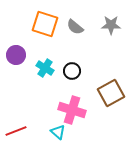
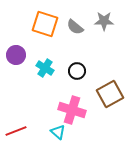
gray star: moved 7 px left, 4 px up
black circle: moved 5 px right
brown square: moved 1 px left, 1 px down
